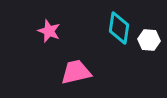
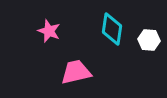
cyan diamond: moved 7 px left, 1 px down
